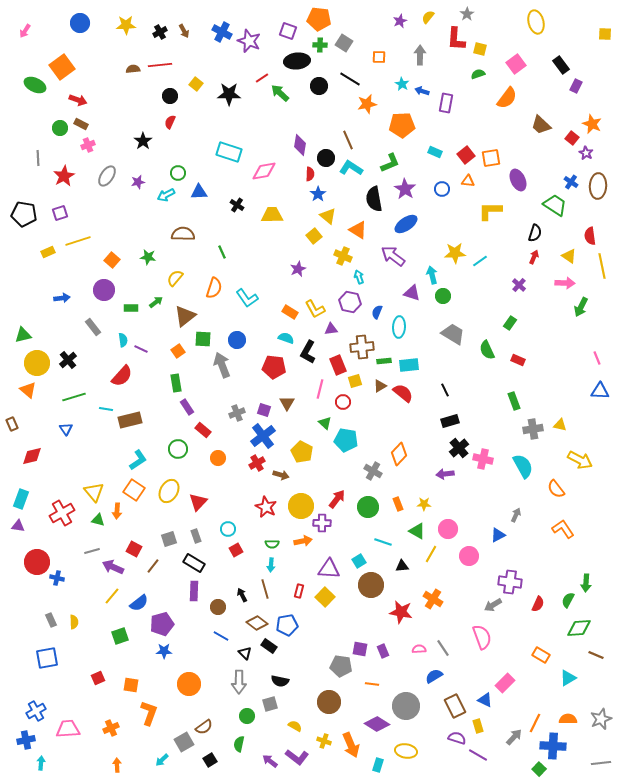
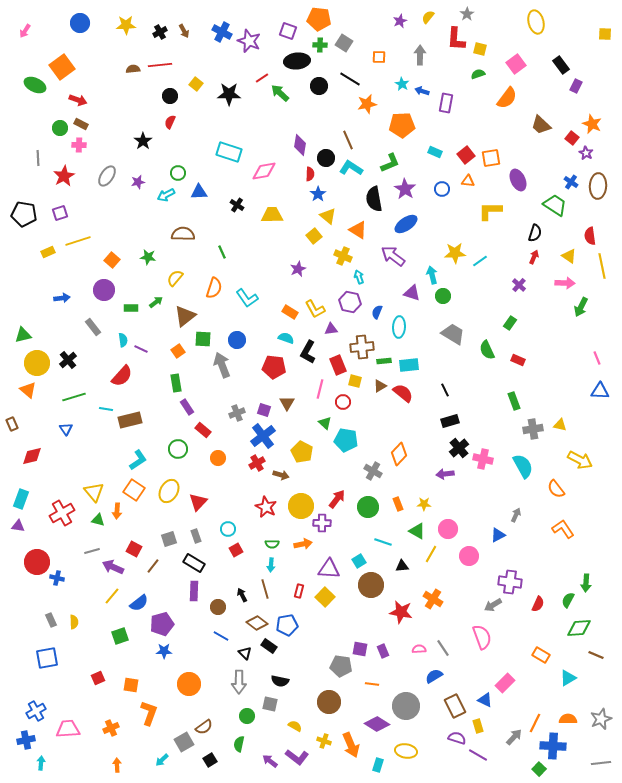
pink cross at (88, 145): moved 9 px left; rotated 24 degrees clockwise
yellow square at (355, 381): rotated 32 degrees clockwise
orange arrow at (303, 541): moved 3 px down
gray square at (270, 704): rotated 28 degrees clockwise
